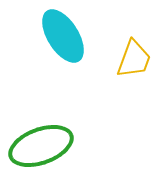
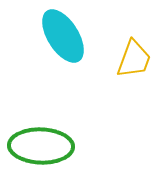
green ellipse: rotated 22 degrees clockwise
